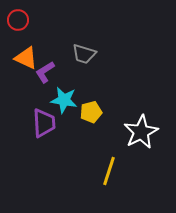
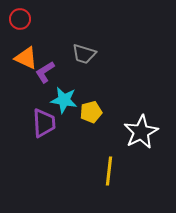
red circle: moved 2 px right, 1 px up
yellow line: rotated 12 degrees counterclockwise
